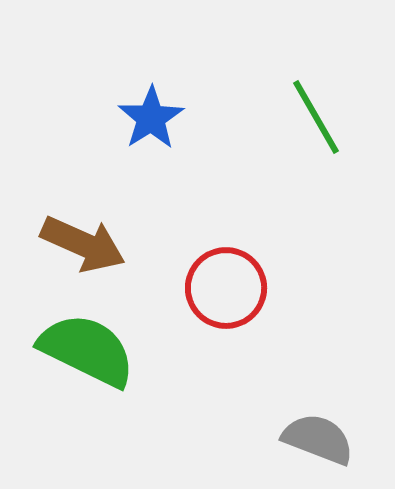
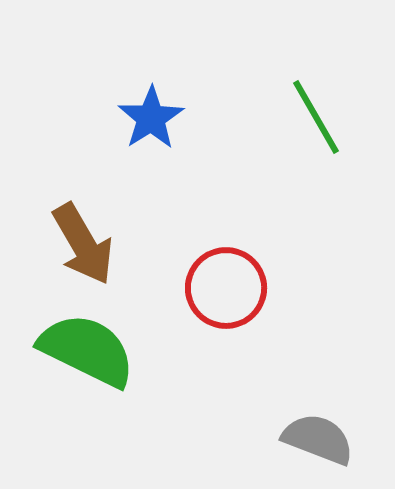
brown arrow: rotated 36 degrees clockwise
